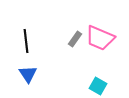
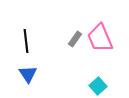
pink trapezoid: rotated 44 degrees clockwise
cyan square: rotated 18 degrees clockwise
